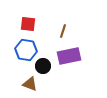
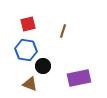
red square: rotated 21 degrees counterclockwise
purple rectangle: moved 10 px right, 22 px down
